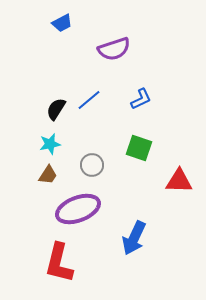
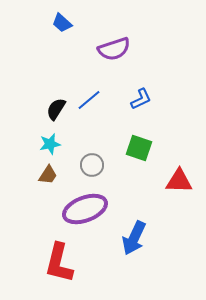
blue trapezoid: rotated 70 degrees clockwise
purple ellipse: moved 7 px right
